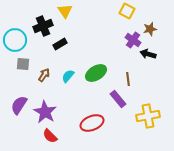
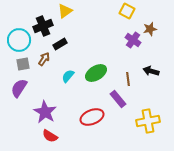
yellow triangle: rotated 28 degrees clockwise
cyan circle: moved 4 px right
black arrow: moved 3 px right, 17 px down
gray square: rotated 16 degrees counterclockwise
brown arrow: moved 16 px up
purple semicircle: moved 17 px up
yellow cross: moved 5 px down
red ellipse: moved 6 px up
red semicircle: rotated 14 degrees counterclockwise
